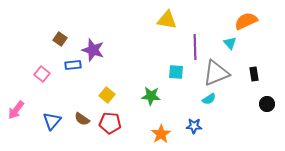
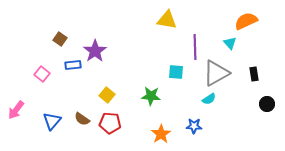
purple star: moved 2 px right, 1 px down; rotated 20 degrees clockwise
gray triangle: rotated 8 degrees counterclockwise
